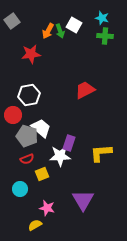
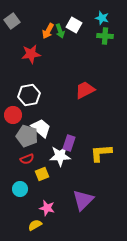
purple triangle: rotated 15 degrees clockwise
